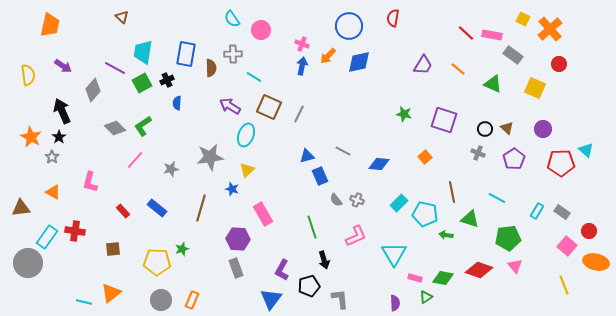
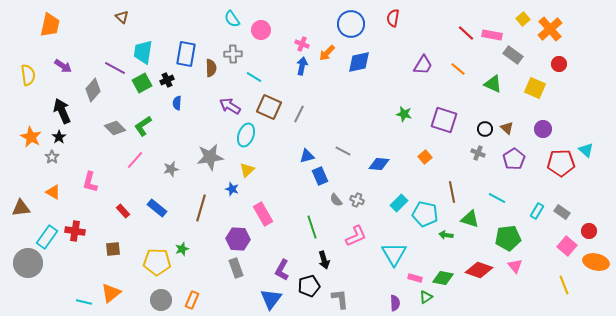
yellow square at (523, 19): rotated 24 degrees clockwise
blue circle at (349, 26): moved 2 px right, 2 px up
orange arrow at (328, 56): moved 1 px left, 3 px up
